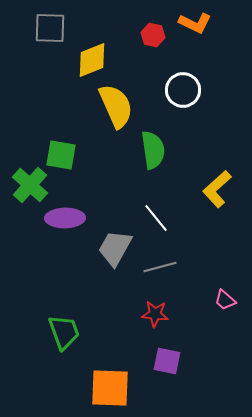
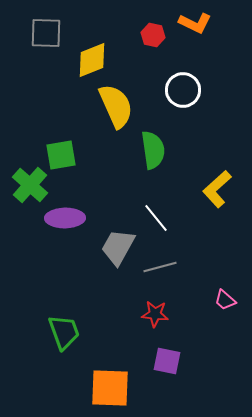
gray square: moved 4 px left, 5 px down
green square: rotated 20 degrees counterclockwise
gray trapezoid: moved 3 px right, 1 px up
